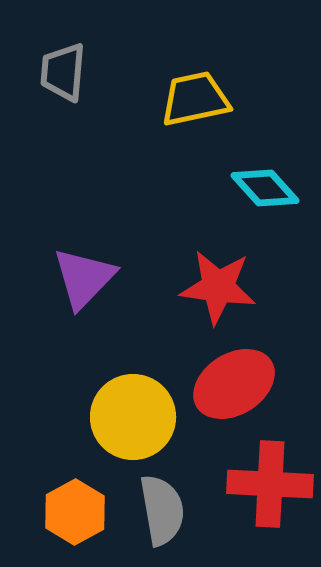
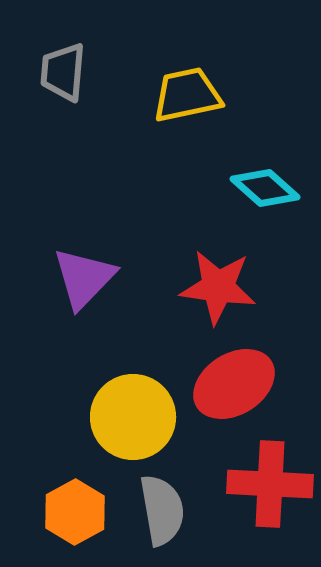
yellow trapezoid: moved 8 px left, 4 px up
cyan diamond: rotated 6 degrees counterclockwise
